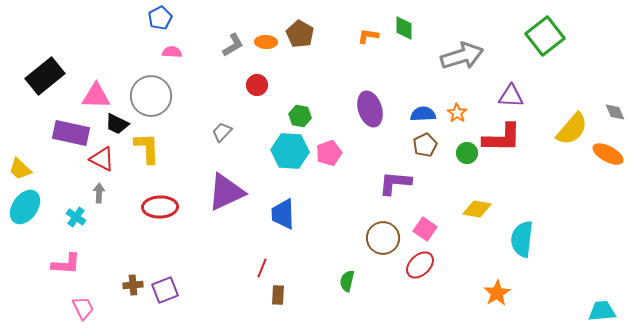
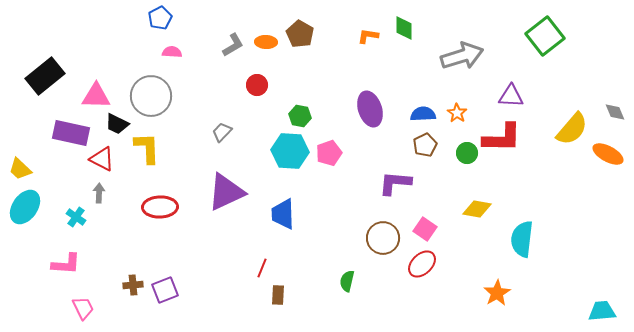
red ellipse at (420, 265): moved 2 px right, 1 px up
